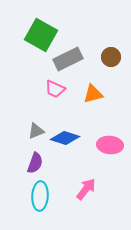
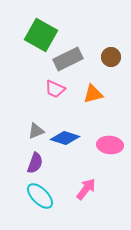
cyan ellipse: rotated 48 degrees counterclockwise
